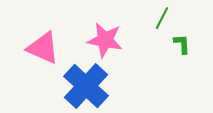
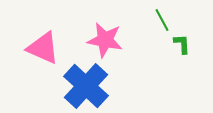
green line: moved 2 px down; rotated 55 degrees counterclockwise
